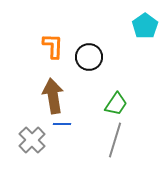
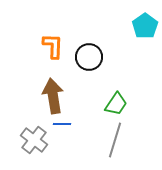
gray cross: moved 2 px right; rotated 8 degrees counterclockwise
